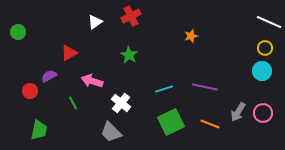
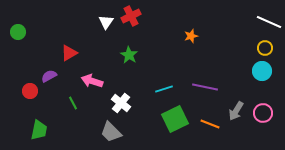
white triangle: moved 11 px right; rotated 21 degrees counterclockwise
gray arrow: moved 2 px left, 1 px up
green square: moved 4 px right, 3 px up
